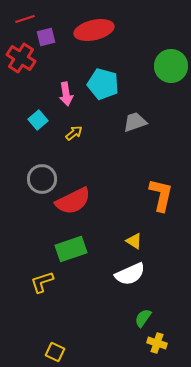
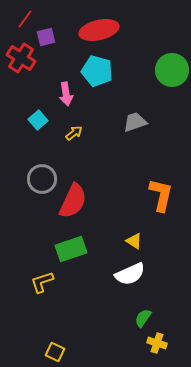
red line: rotated 36 degrees counterclockwise
red ellipse: moved 5 px right
green circle: moved 1 px right, 4 px down
cyan pentagon: moved 6 px left, 13 px up
red semicircle: rotated 39 degrees counterclockwise
